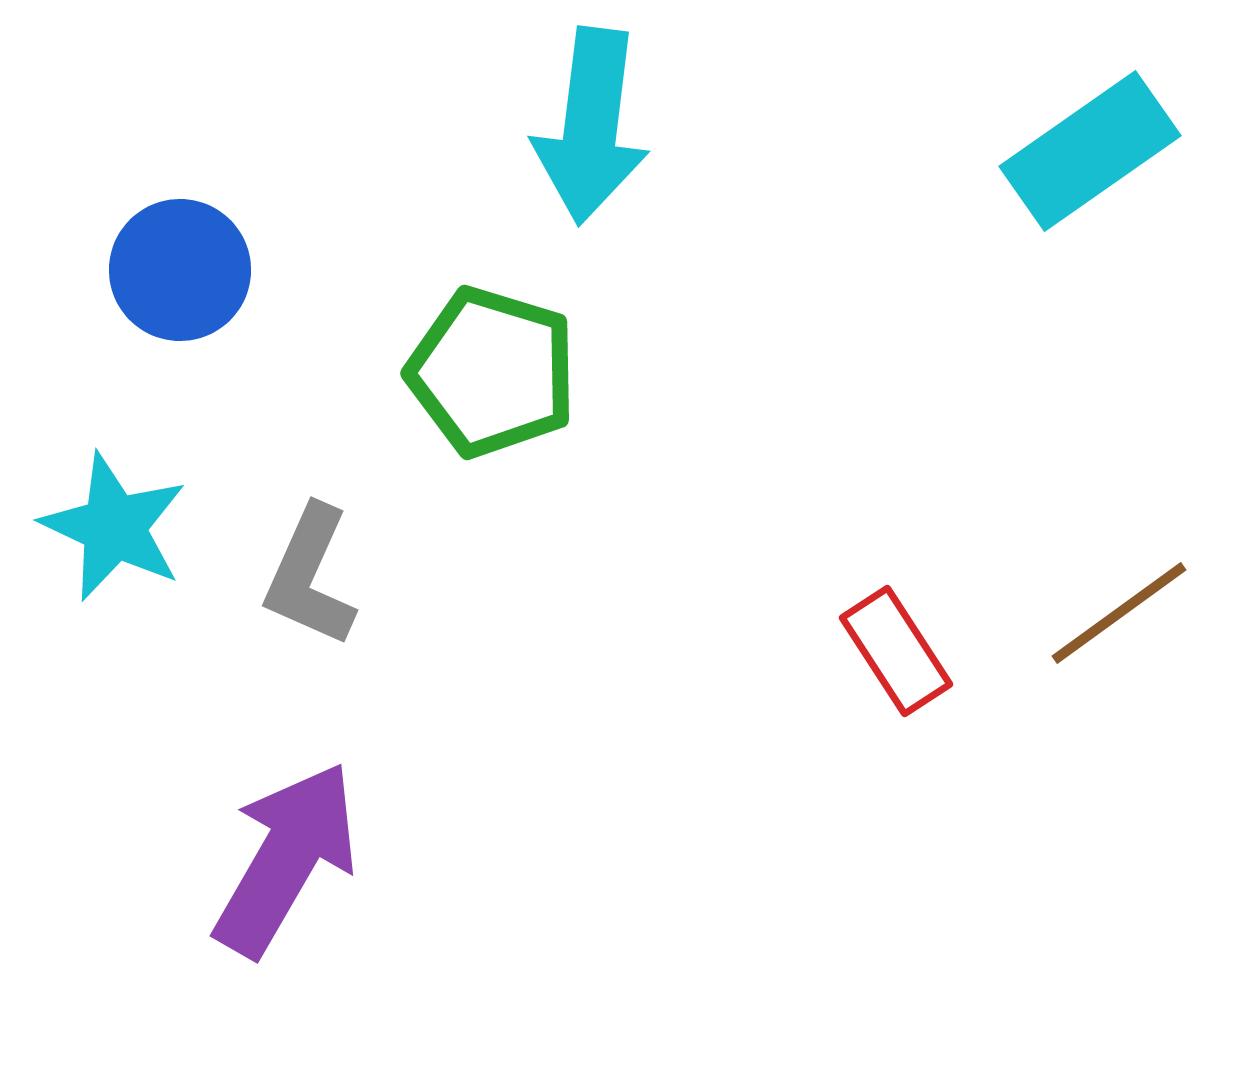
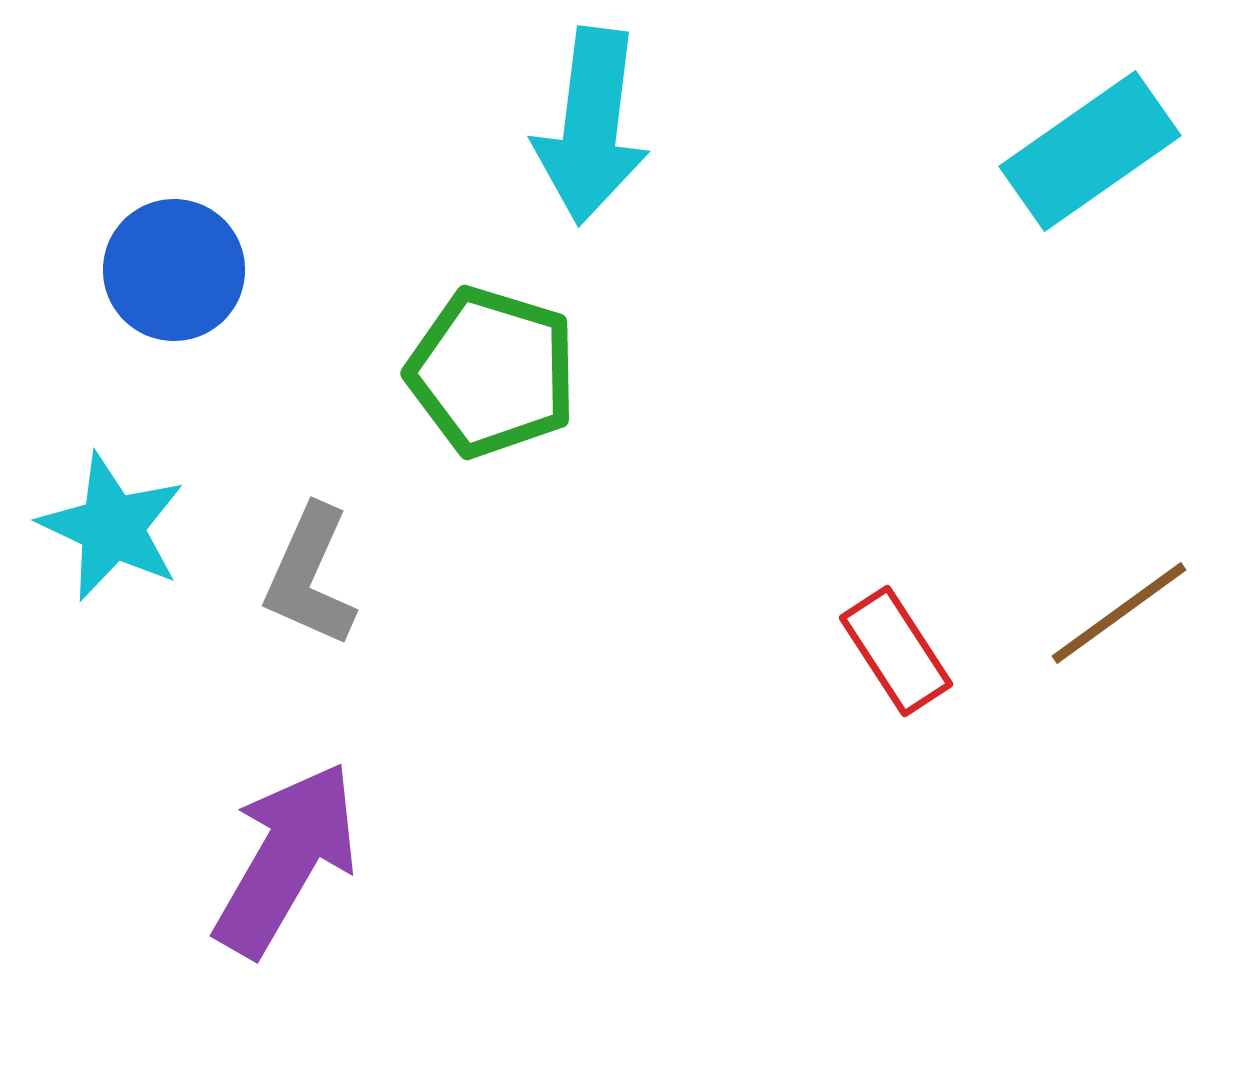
blue circle: moved 6 px left
cyan star: moved 2 px left
